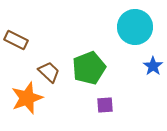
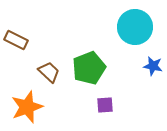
blue star: rotated 24 degrees counterclockwise
orange star: moved 9 px down
